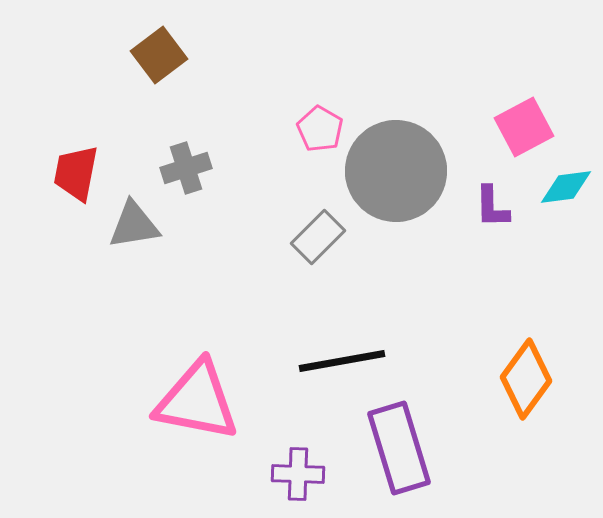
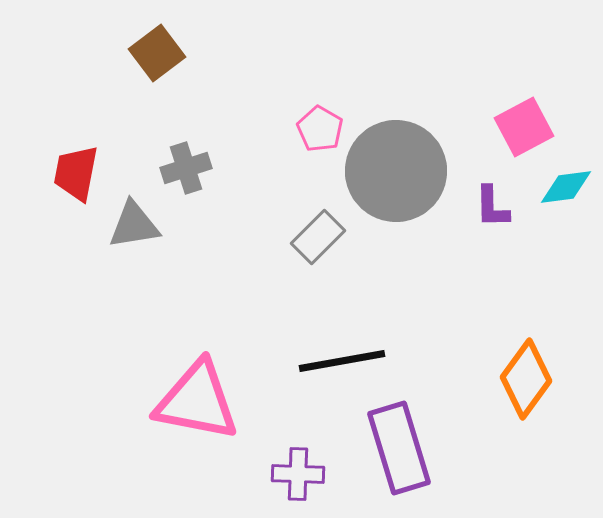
brown square: moved 2 px left, 2 px up
